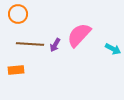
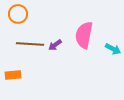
pink semicircle: moved 5 px right; rotated 32 degrees counterclockwise
purple arrow: rotated 24 degrees clockwise
orange rectangle: moved 3 px left, 5 px down
